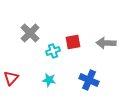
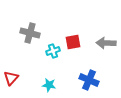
gray cross: rotated 30 degrees counterclockwise
cyan star: moved 5 px down
